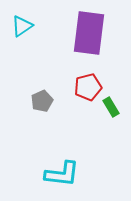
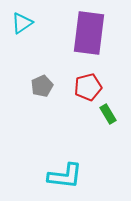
cyan triangle: moved 3 px up
gray pentagon: moved 15 px up
green rectangle: moved 3 px left, 7 px down
cyan L-shape: moved 3 px right, 2 px down
